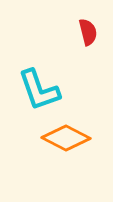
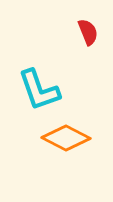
red semicircle: rotated 8 degrees counterclockwise
